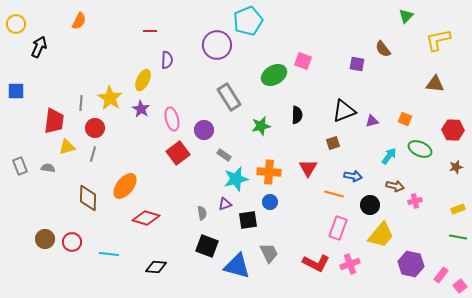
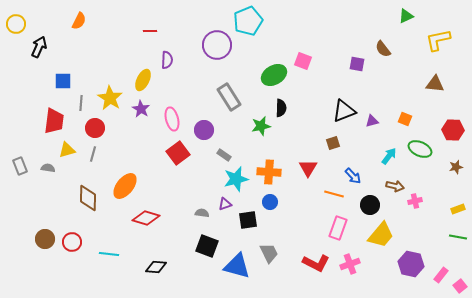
green triangle at (406, 16): rotated 21 degrees clockwise
blue square at (16, 91): moved 47 px right, 10 px up
black semicircle at (297, 115): moved 16 px left, 7 px up
yellow triangle at (67, 147): moved 3 px down
blue arrow at (353, 176): rotated 36 degrees clockwise
gray semicircle at (202, 213): rotated 72 degrees counterclockwise
